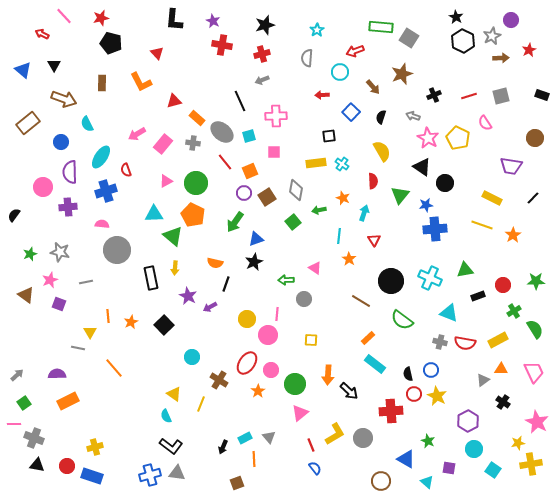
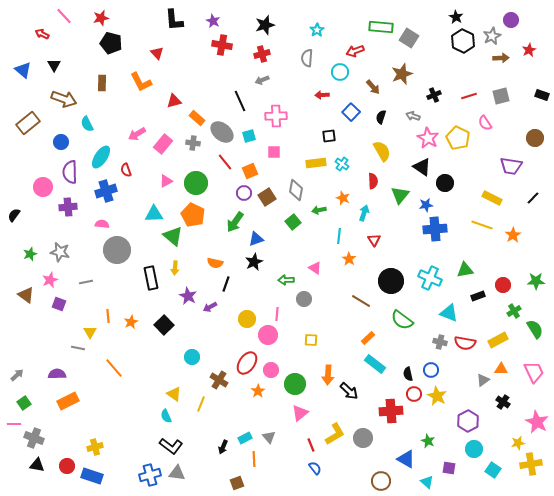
black L-shape at (174, 20): rotated 10 degrees counterclockwise
